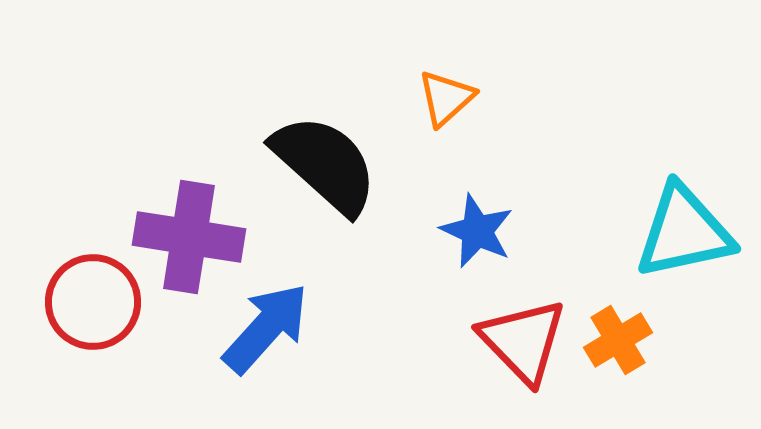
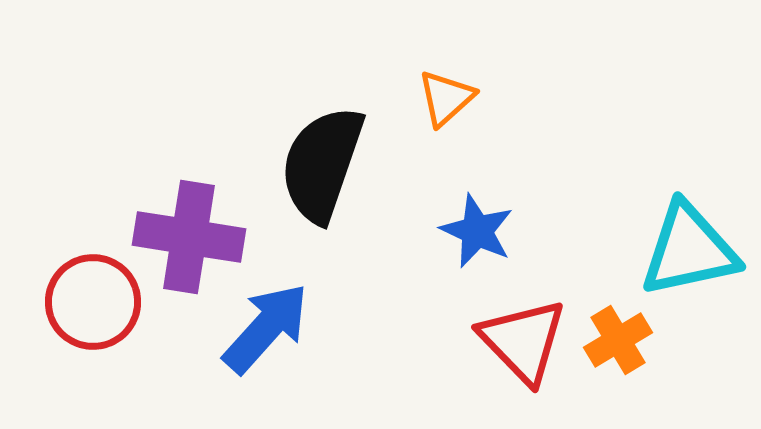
black semicircle: moved 3 px left; rotated 113 degrees counterclockwise
cyan triangle: moved 5 px right, 18 px down
